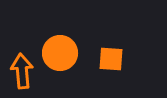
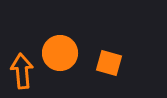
orange square: moved 2 px left, 4 px down; rotated 12 degrees clockwise
